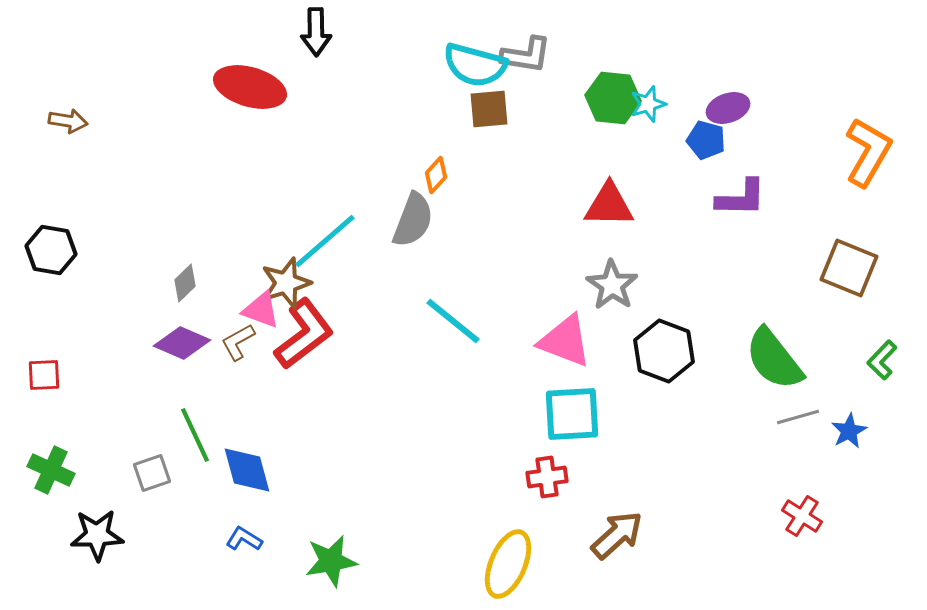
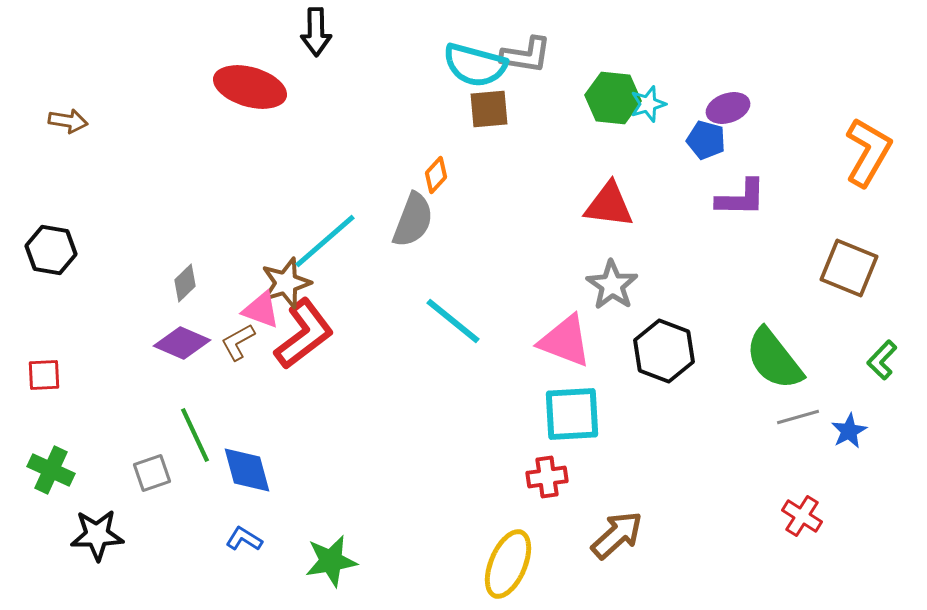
red triangle at (609, 205): rotated 6 degrees clockwise
